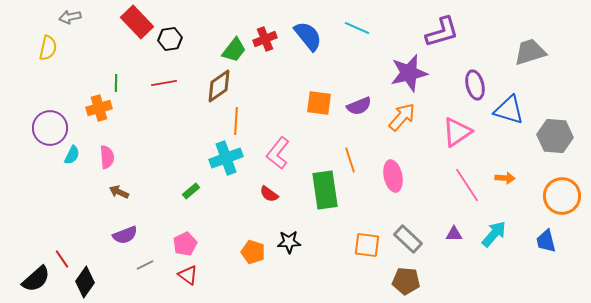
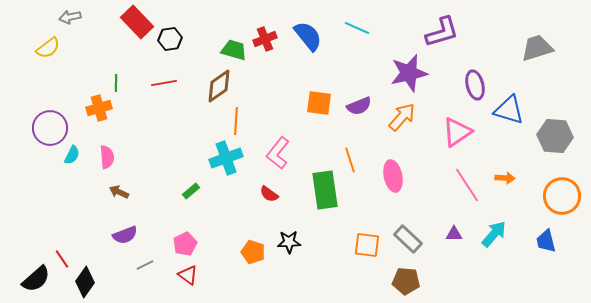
yellow semicircle at (48, 48): rotated 40 degrees clockwise
green trapezoid at (234, 50): rotated 112 degrees counterclockwise
gray trapezoid at (530, 52): moved 7 px right, 4 px up
